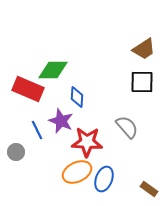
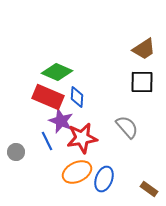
green diamond: moved 4 px right, 2 px down; rotated 24 degrees clockwise
red rectangle: moved 20 px right, 8 px down
blue line: moved 10 px right, 11 px down
red star: moved 5 px left, 4 px up; rotated 12 degrees counterclockwise
